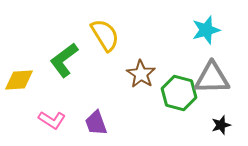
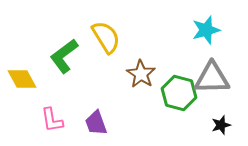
yellow semicircle: moved 1 px right, 2 px down
green L-shape: moved 4 px up
yellow diamond: moved 3 px right, 1 px up; rotated 64 degrees clockwise
pink L-shape: rotated 48 degrees clockwise
